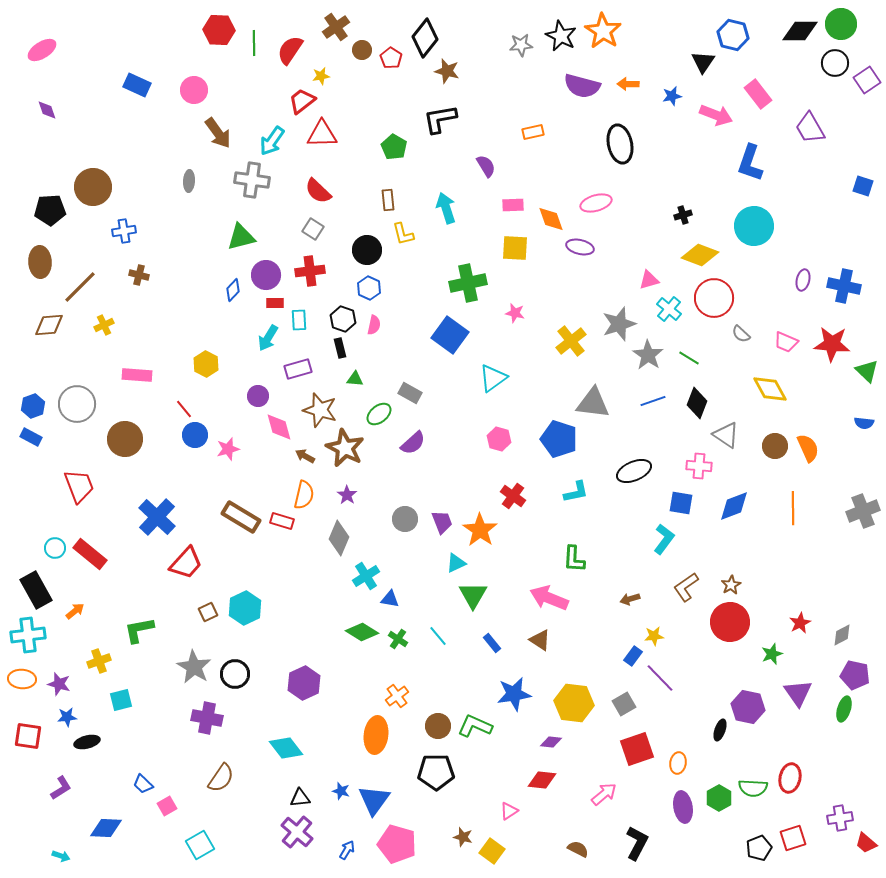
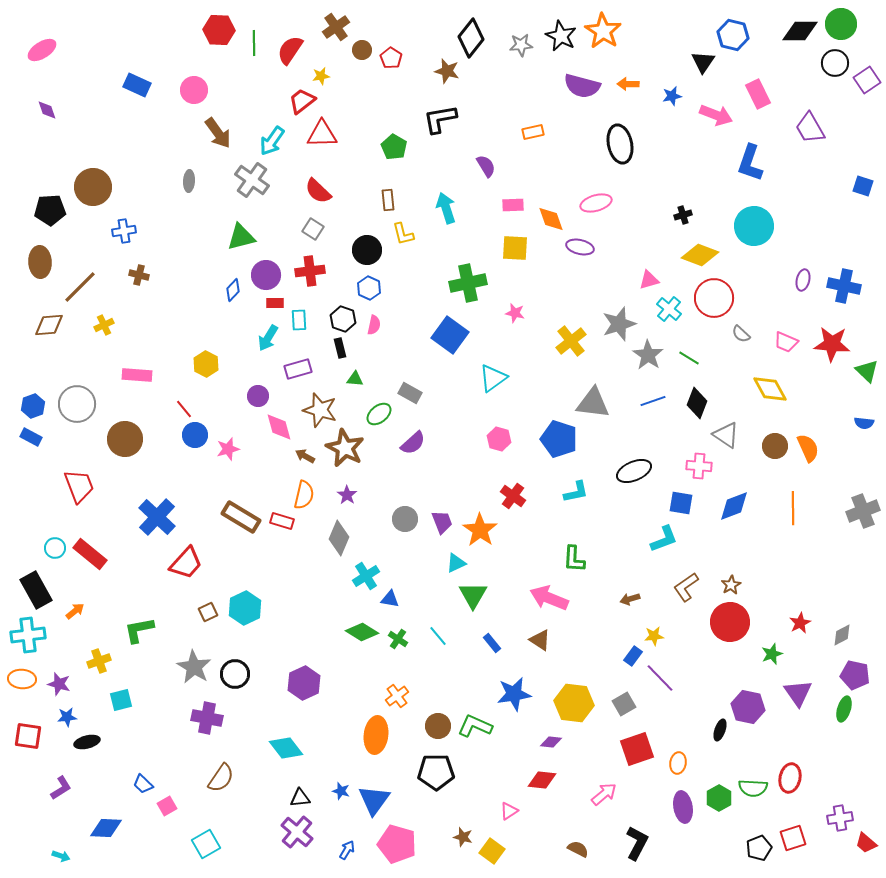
black diamond at (425, 38): moved 46 px right
pink rectangle at (758, 94): rotated 12 degrees clockwise
gray cross at (252, 180): rotated 28 degrees clockwise
cyan L-shape at (664, 539): rotated 32 degrees clockwise
cyan square at (200, 845): moved 6 px right, 1 px up
